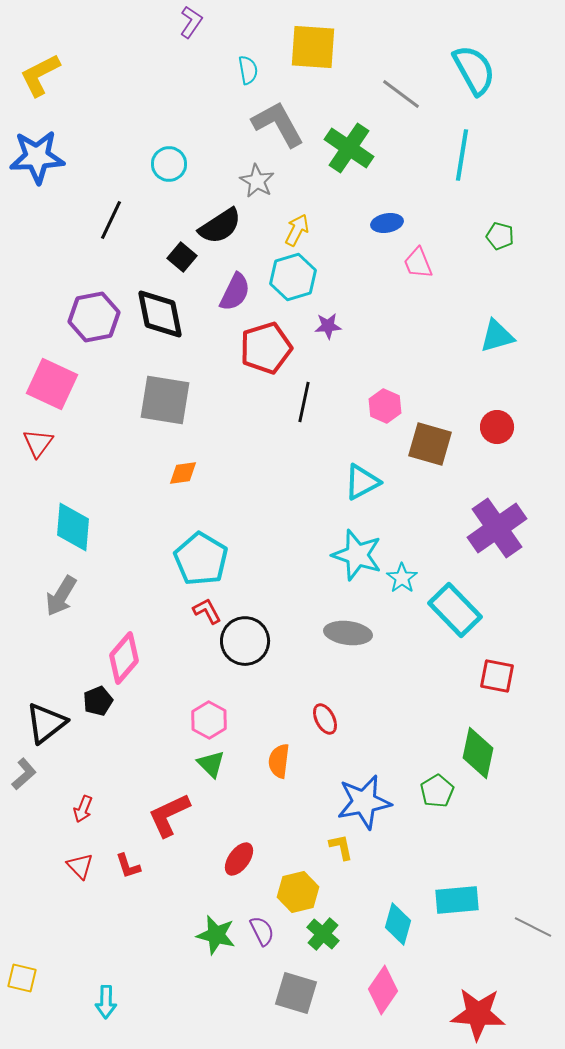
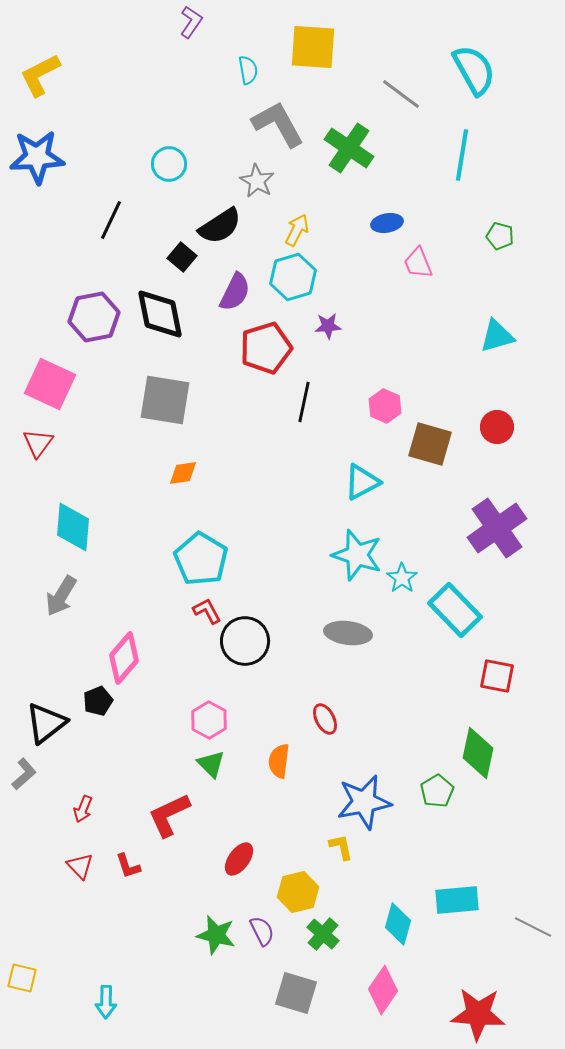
pink square at (52, 384): moved 2 px left
